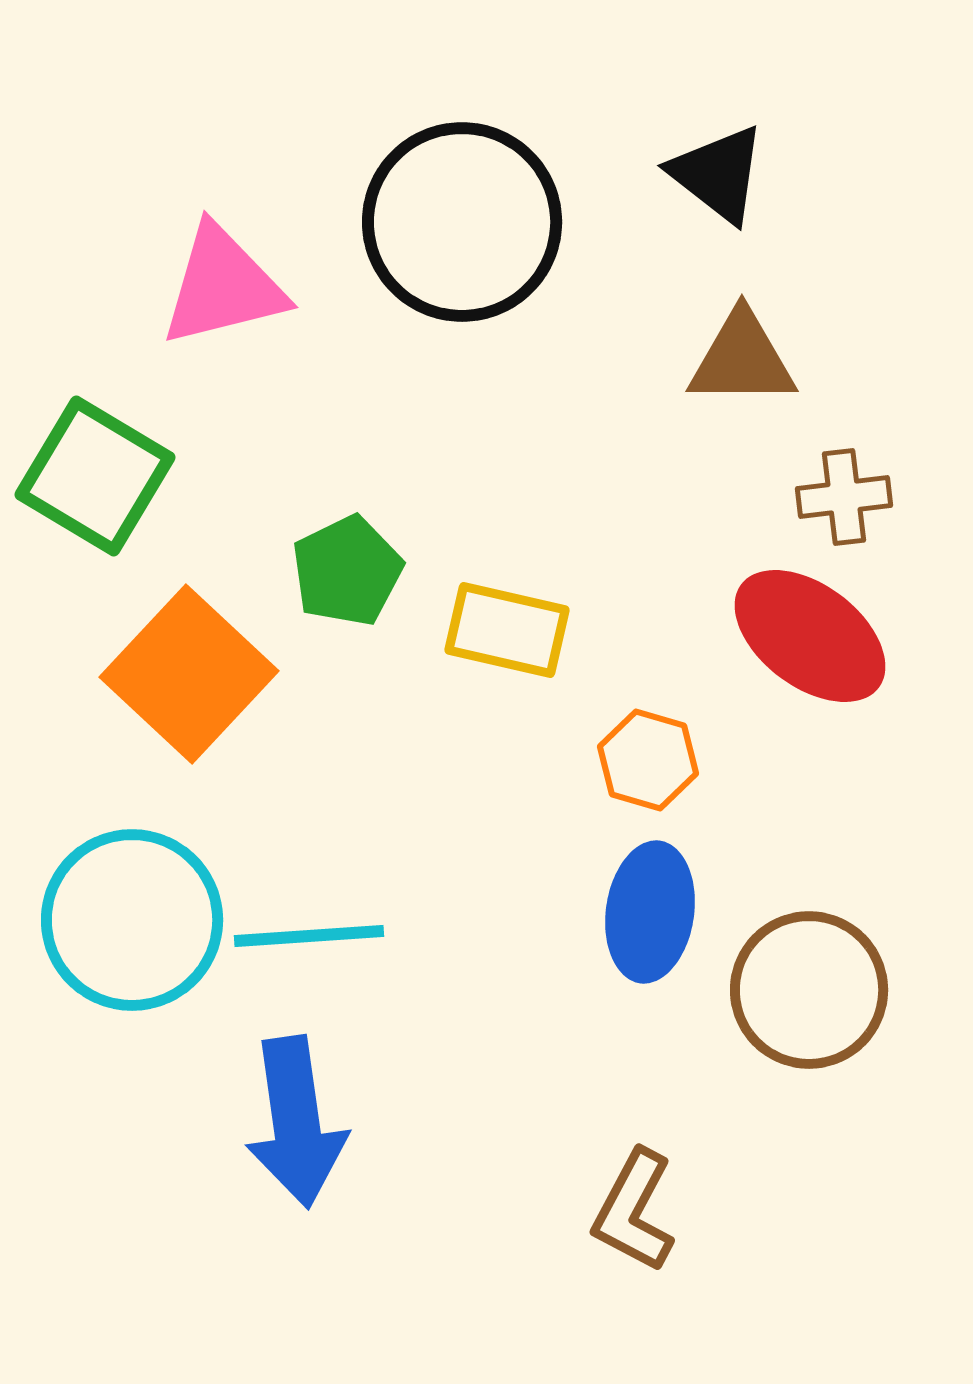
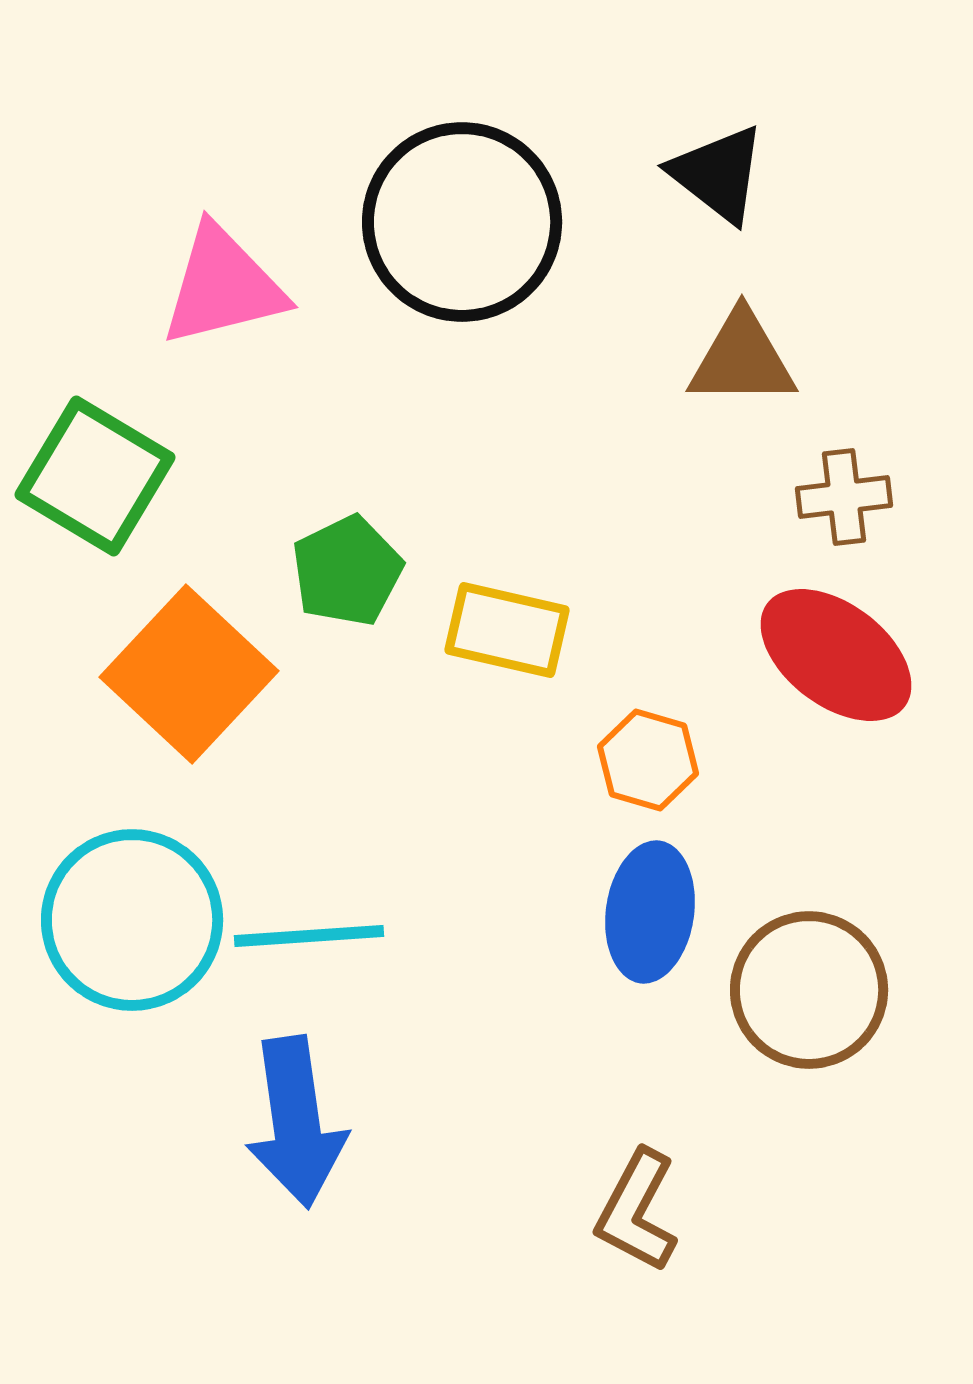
red ellipse: moved 26 px right, 19 px down
brown L-shape: moved 3 px right
